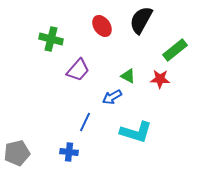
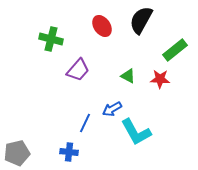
blue arrow: moved 12 px down
blue line: moved 1 px down
cyan L-shape: rotated 44 degrees clockwise
